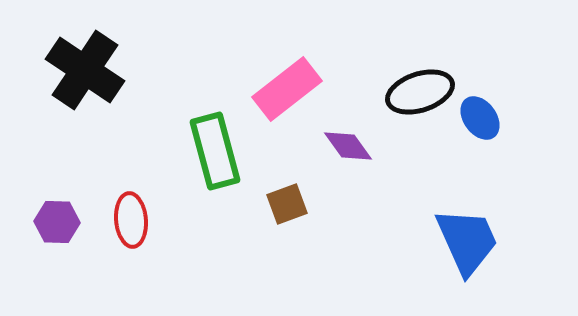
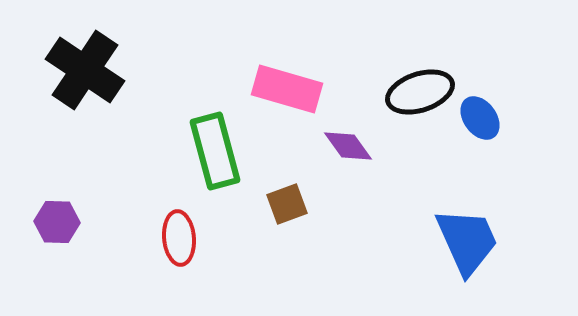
pink rectangle: rotated 54 degrees clockwise
red ellipse: moved 48 px right, 18 px down
